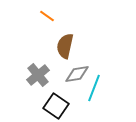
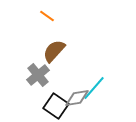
brown semicircle: moved 11 px left, 5 px down; rotated 30 degrees clockwise
gray diamond: moved 24 px down
cyan line: rotated 20 degrees clockwise
